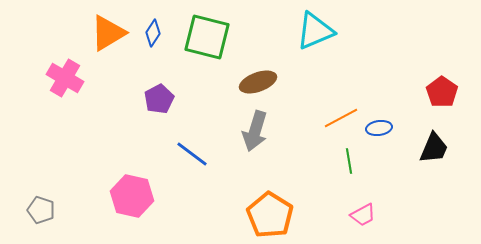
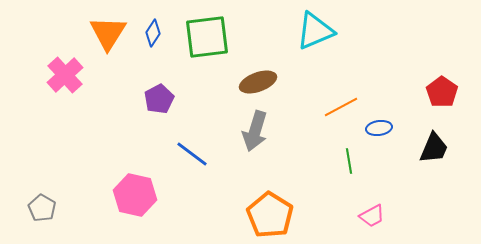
orange triangle: rotated 27 degrees counterclockwise
green square: rotated 21 degrees counterclockwise
pink cross: moved 3 px up; rotated 18 degrees clockwise
orange line: moved 11 px up
pink hexagon: moved 3 px right, 1 px up
gray pentagon: moved 1 px right, 2 px up; rotated 12 degrees clockwise
pink trapezoid: moved 9 px right, 1 px down
